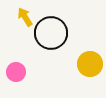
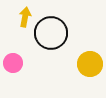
yellow arrow: rotated 42 degrees clockwise
pink circle: moved 3 px left, 9 px up
